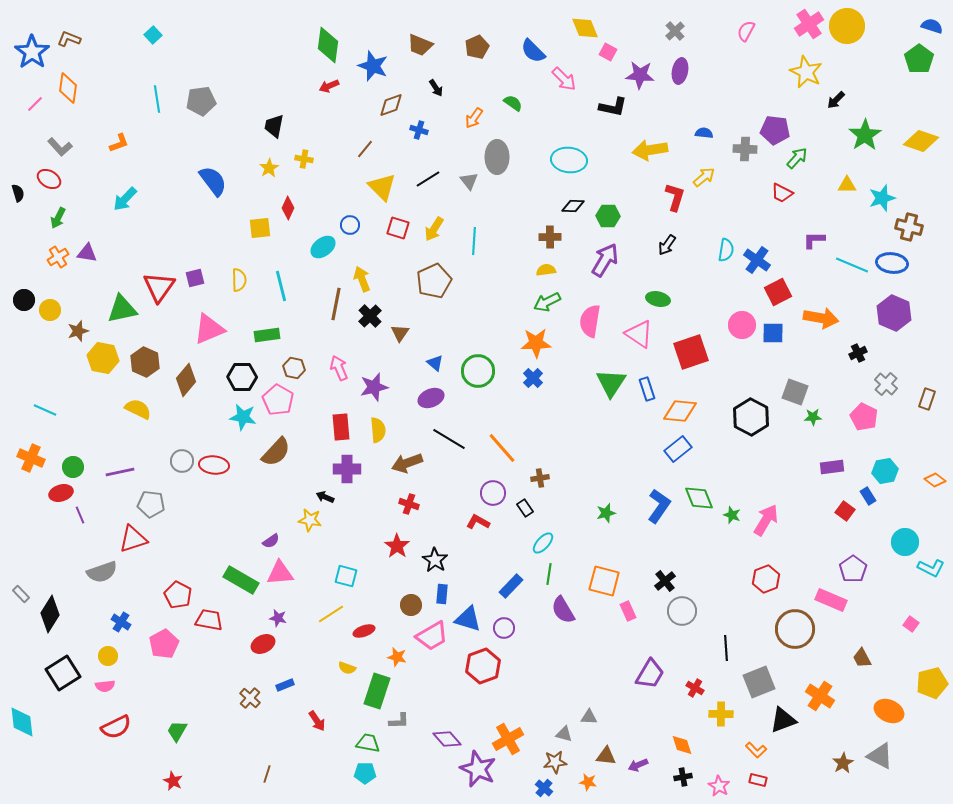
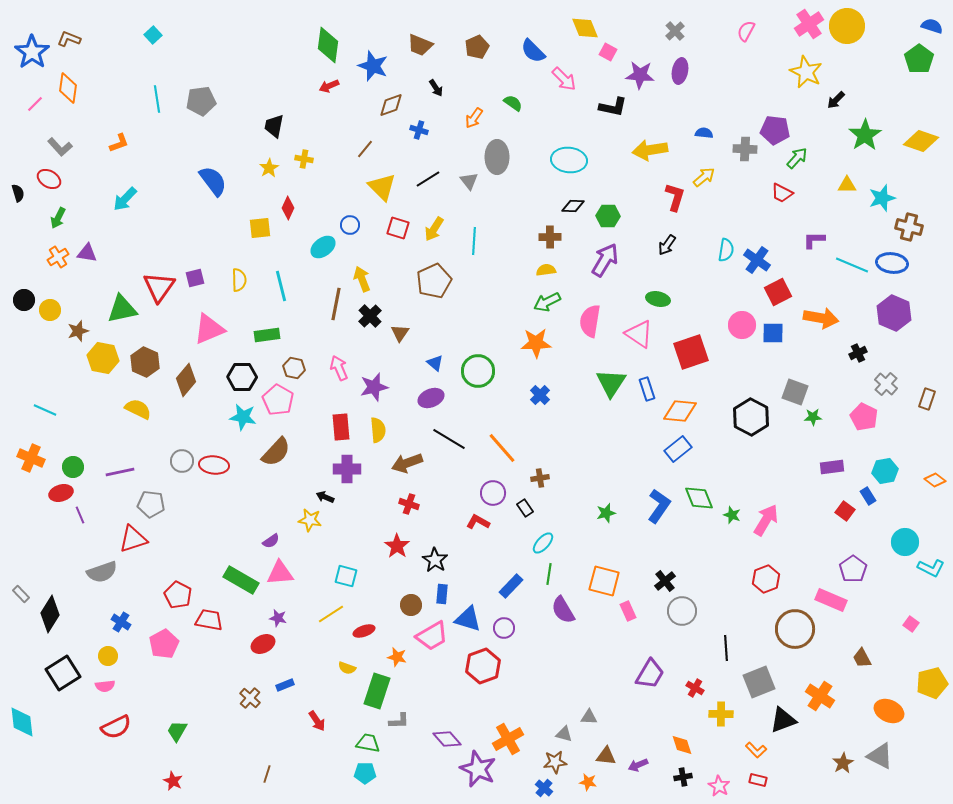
blue cross at (533, 378): moved 7 px right, 17 px down
